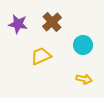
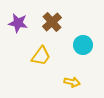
purple star: moved 1 px up
yellow trapezoid: rotated 150 degrees clockwise
yellow arrow: moved 12 px left, 3 px down
